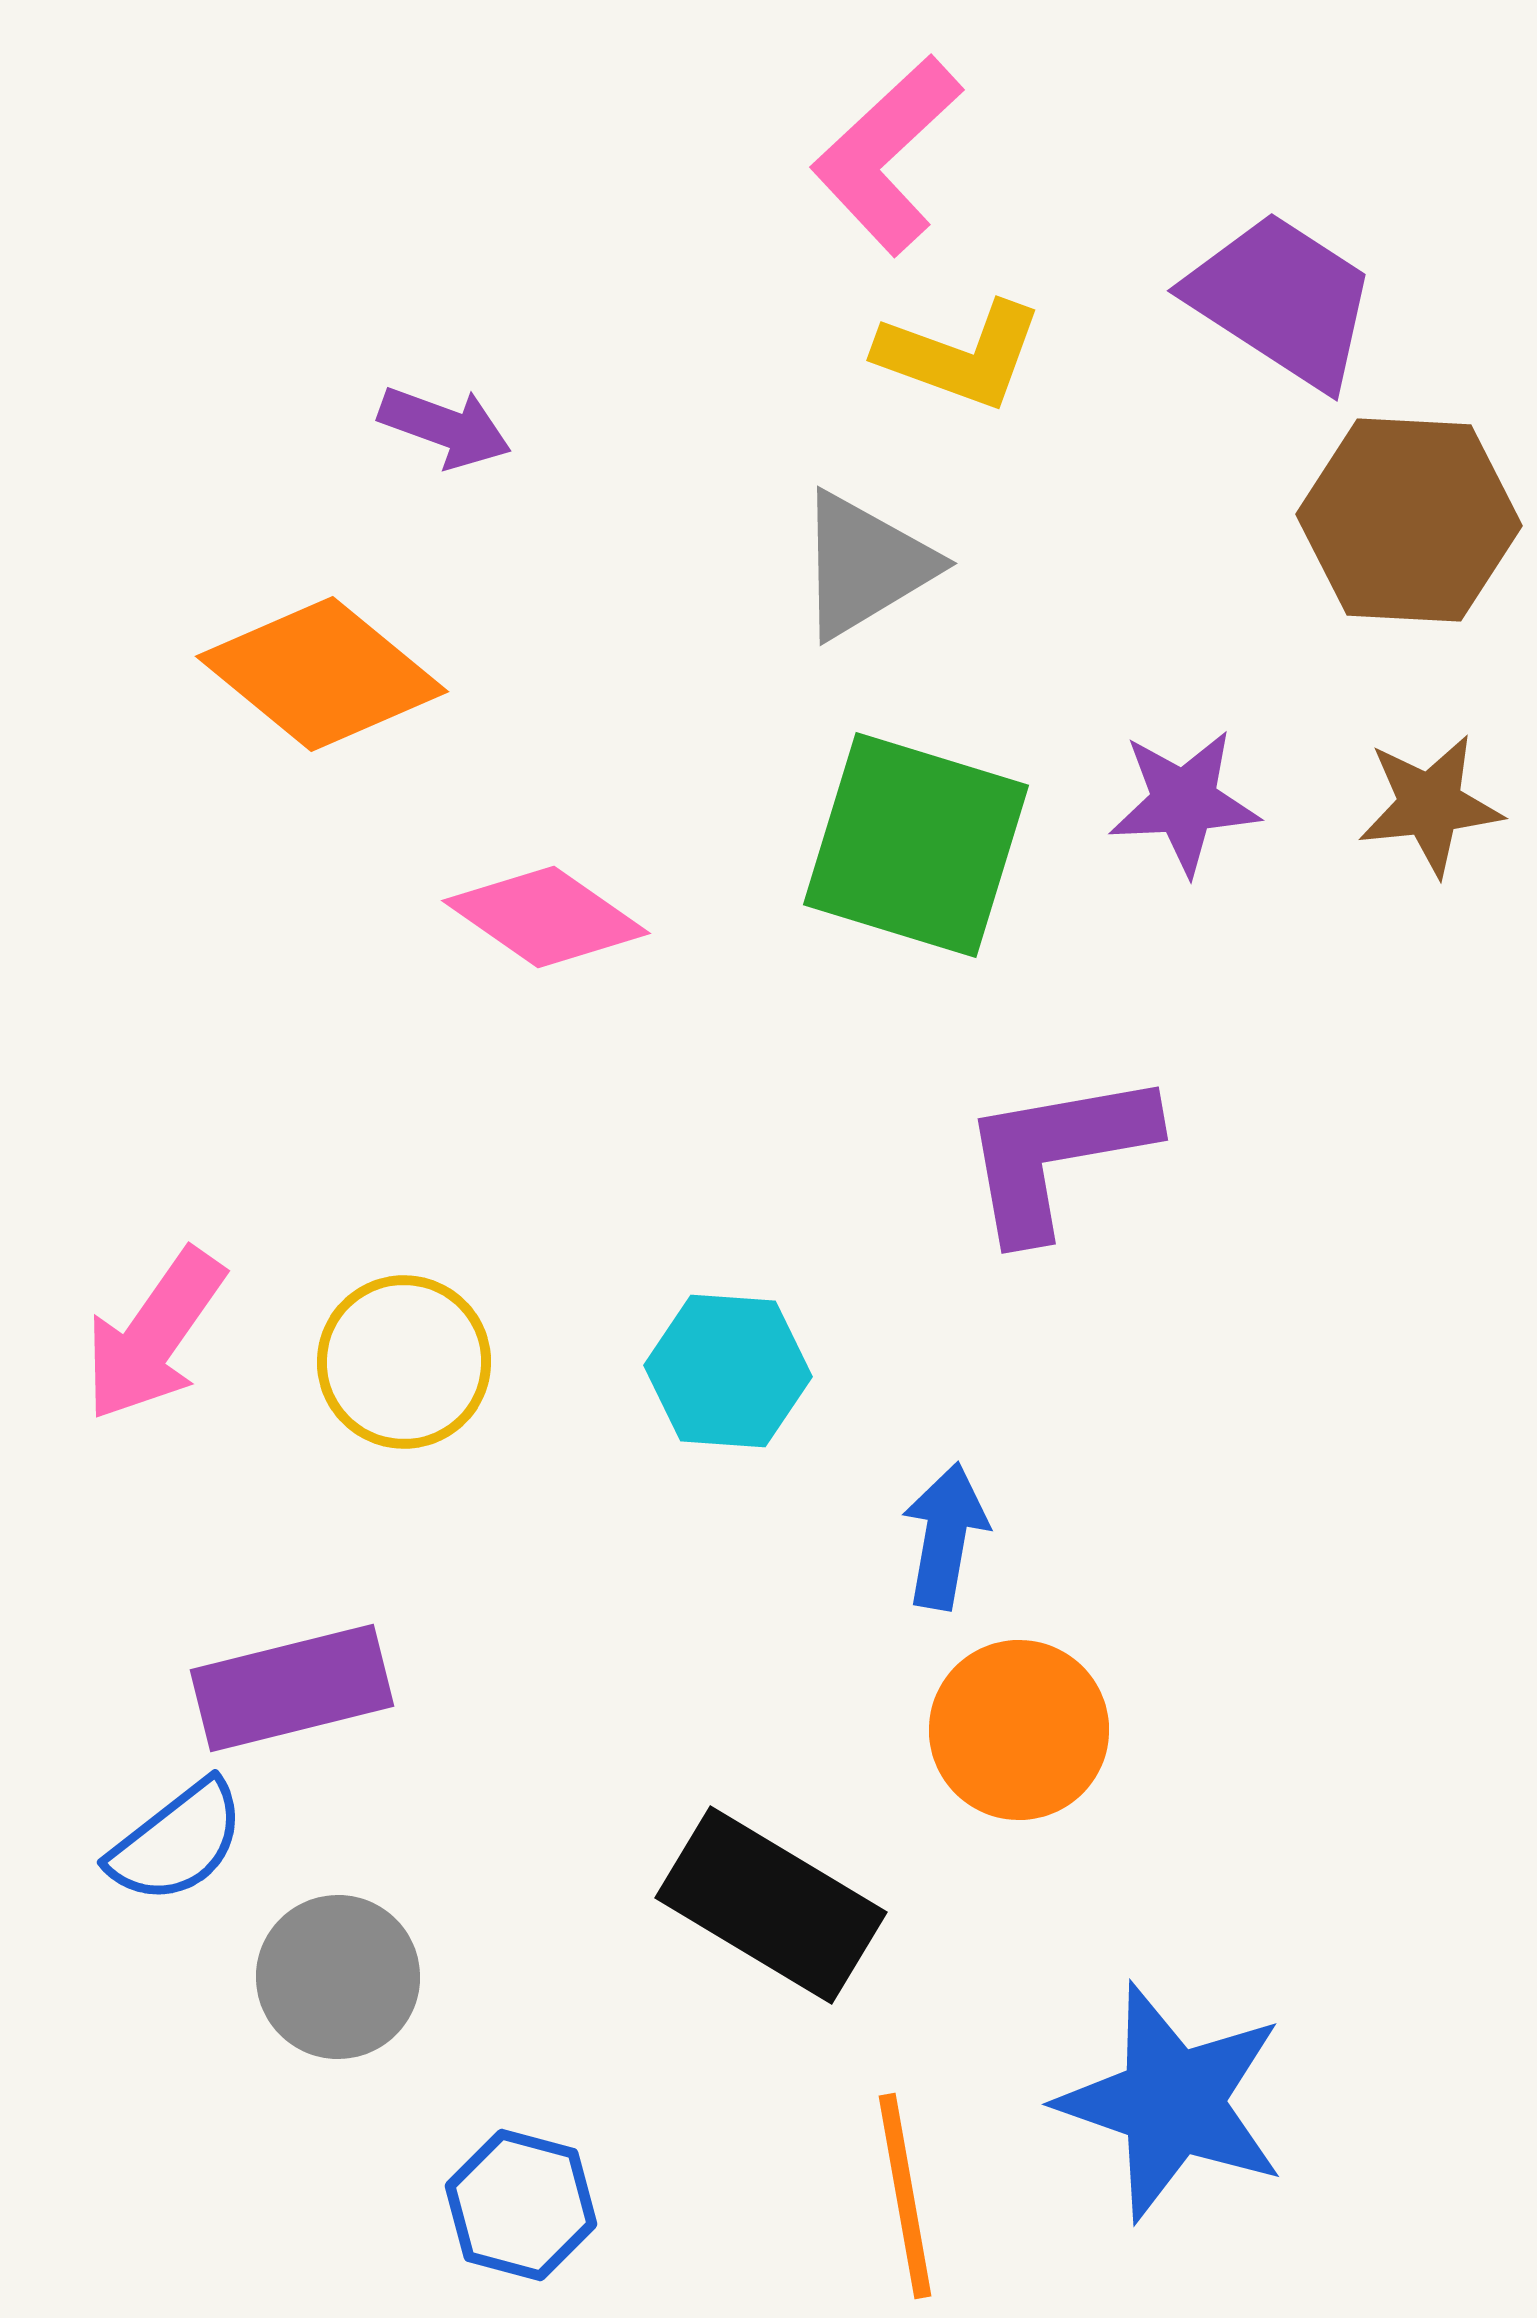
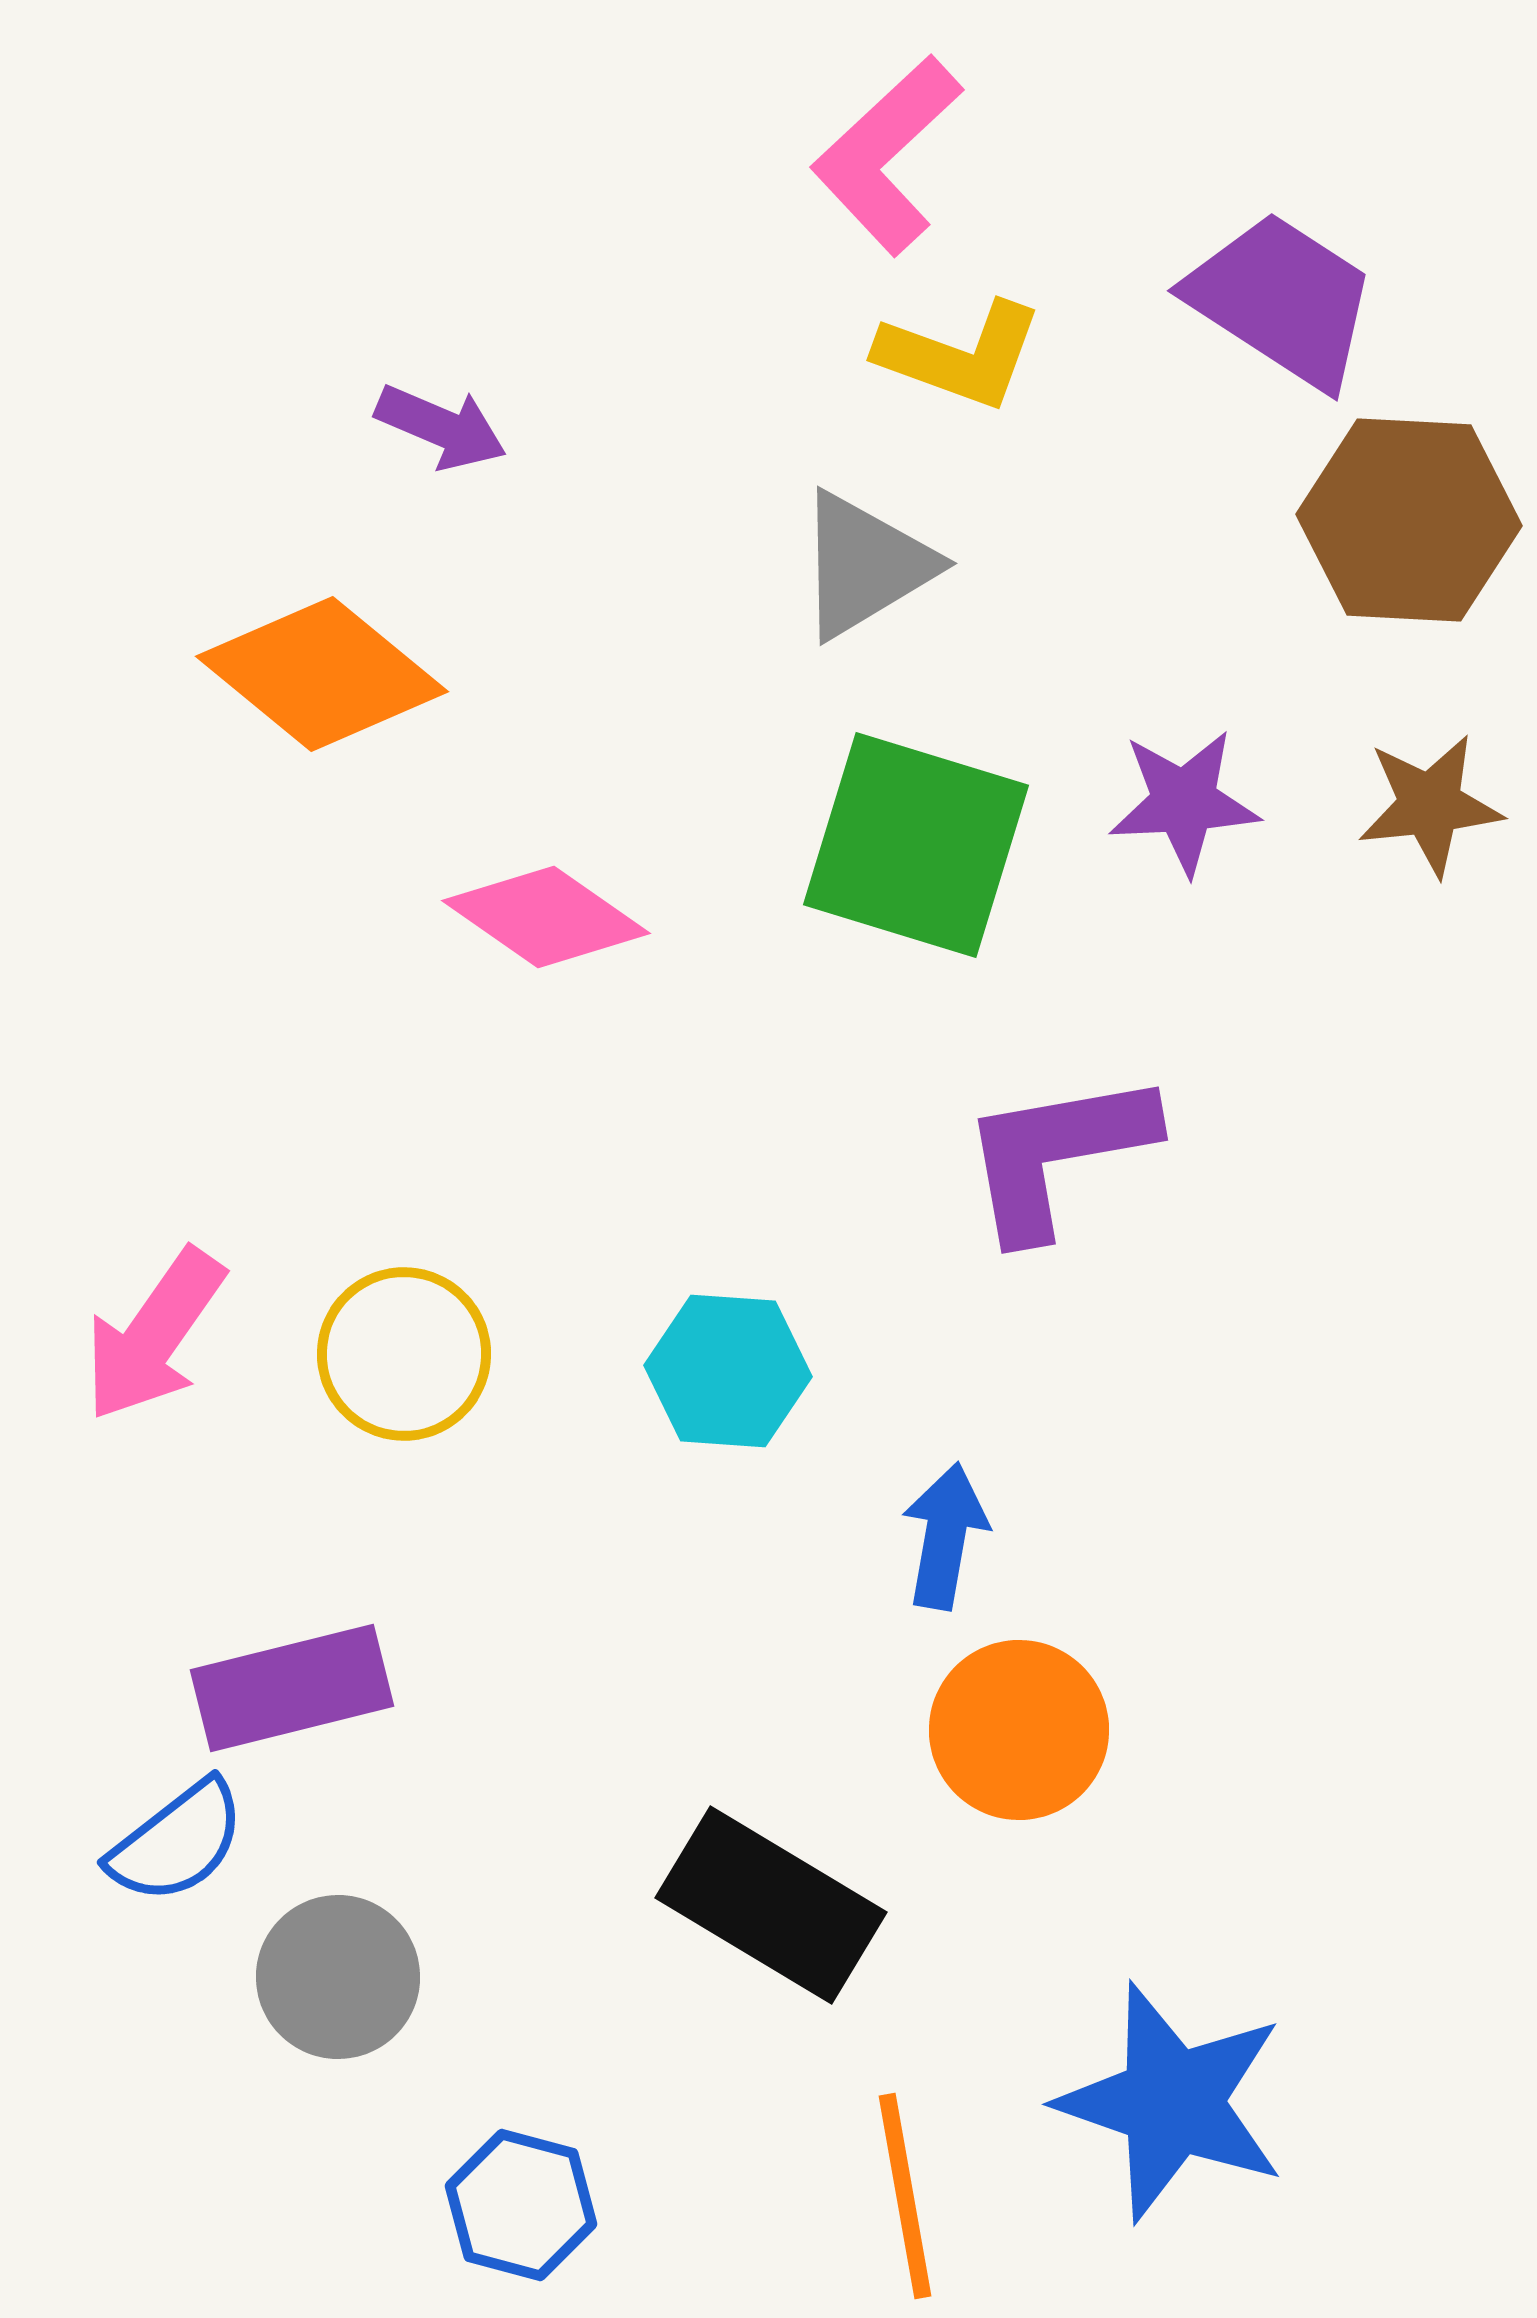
purple arrow: moved 4 px left; rotated 3 degrees clockwise
yellow circle: moved 8 px up
